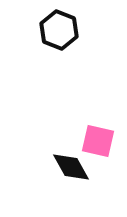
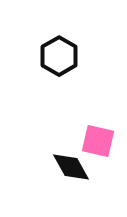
black hexagon: moved 26 px down; rotated 9 degrees clockwise
